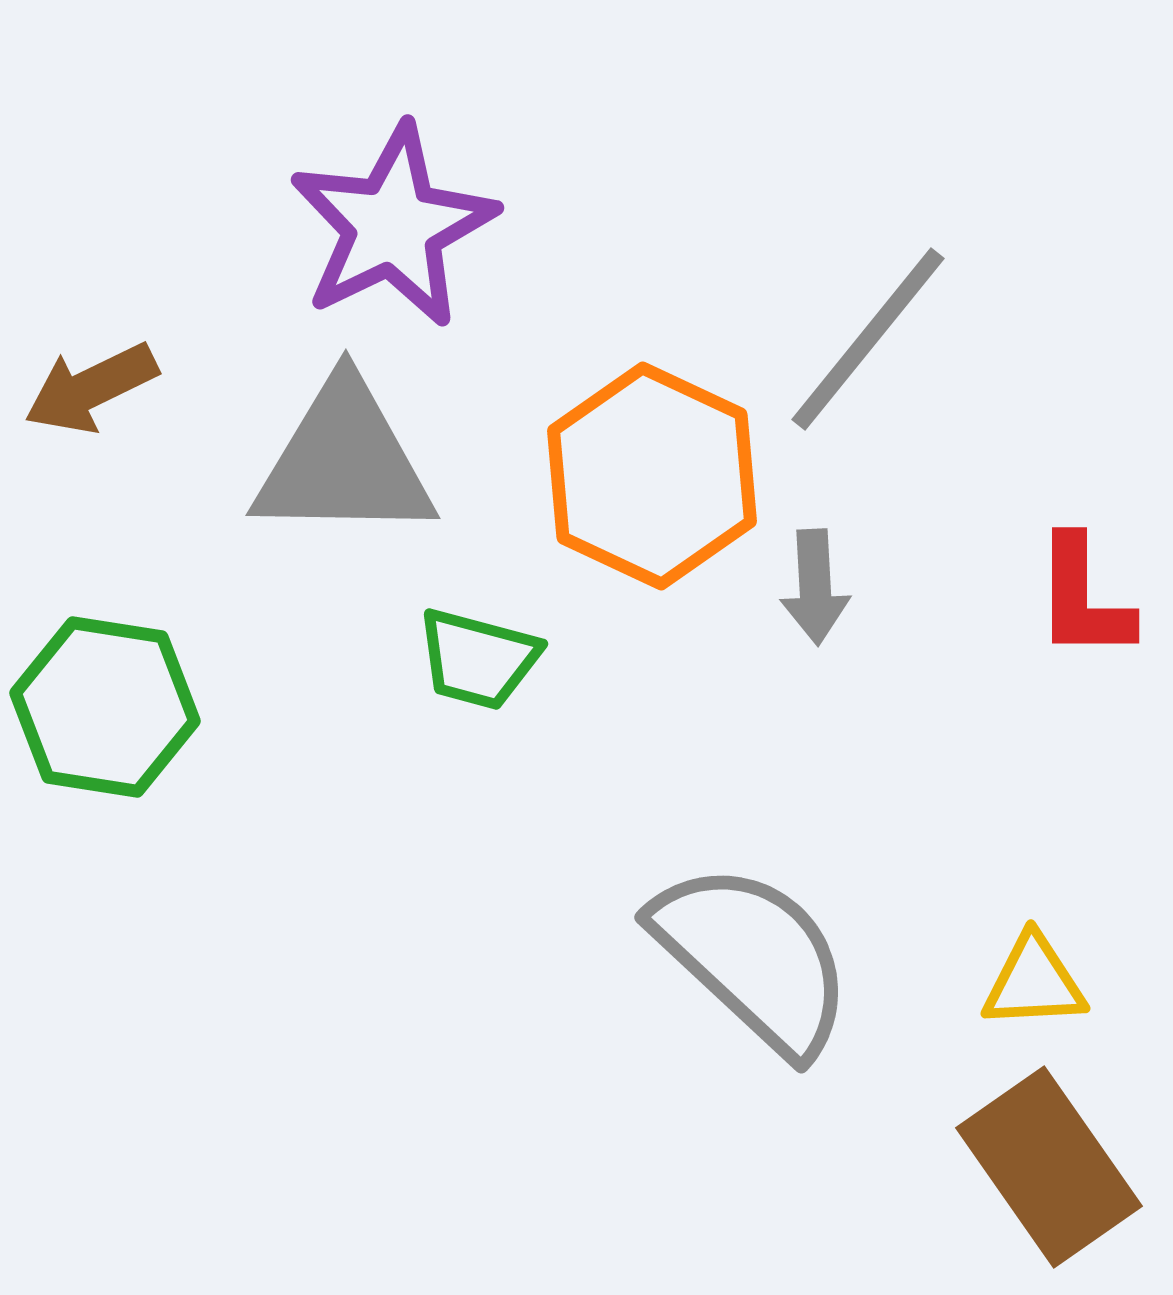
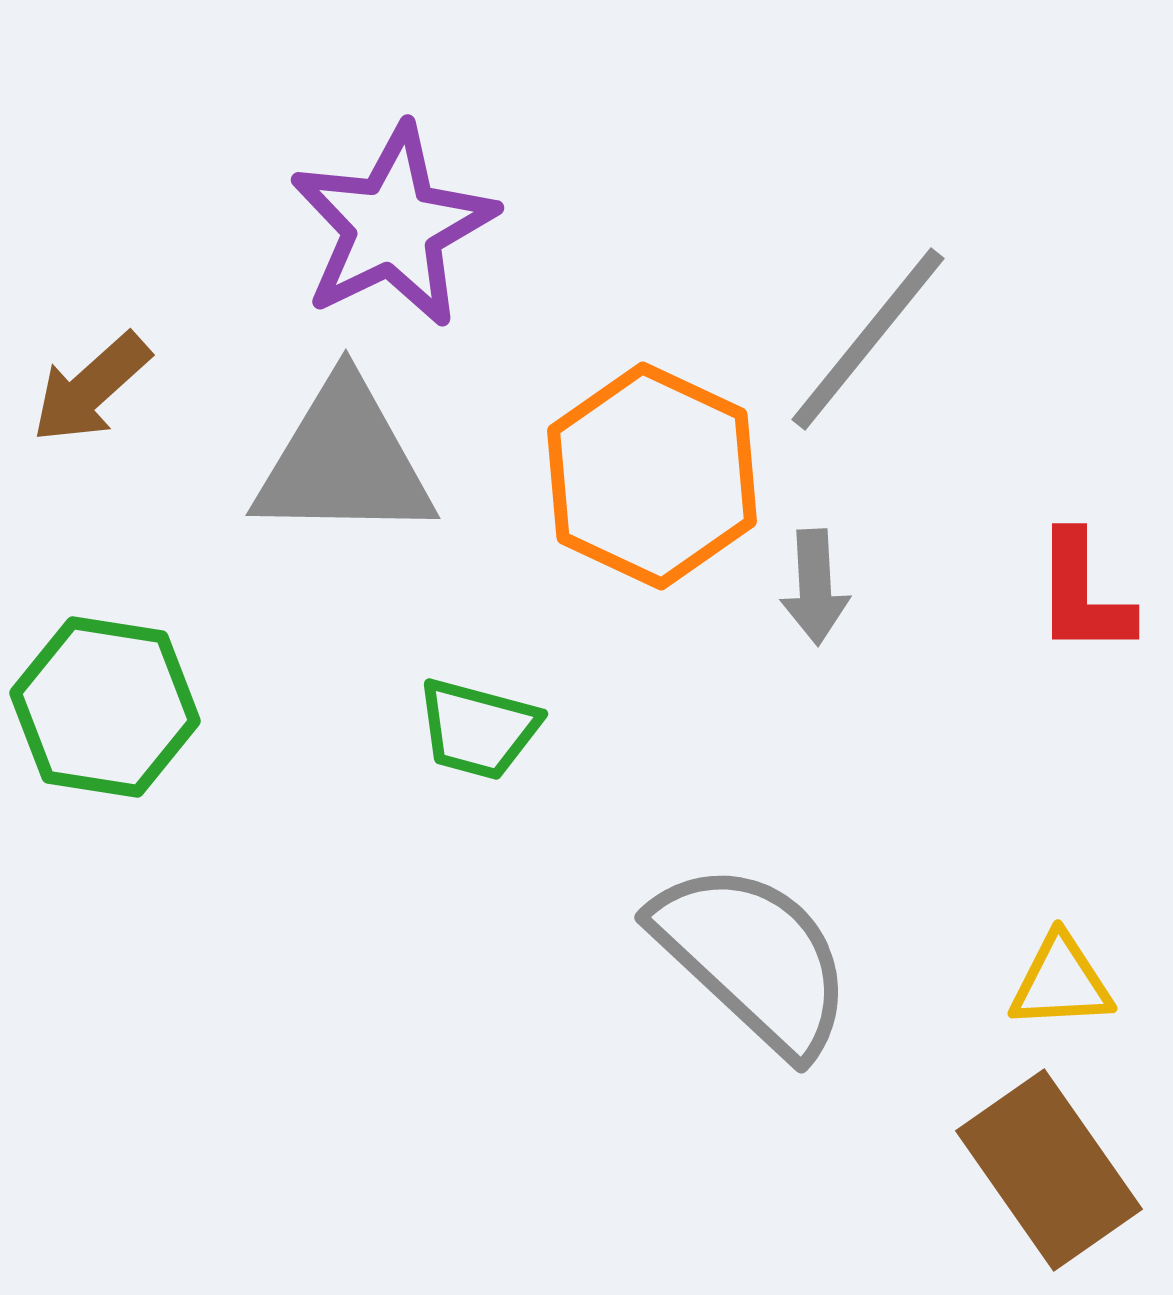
brown arrow: rotated 16 degrees counterclockwise
red L-shape: moved 4 px up
green trapezoid: moved 70 px down
yellow triangle: moved 27 px right
brown rectangle: moved 3 px down
